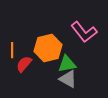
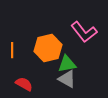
red semicircle: moved 20 px down; rotated 78 degrees clockwise
gray triangle: moved 1 px left
